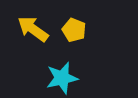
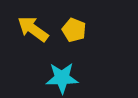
cyan star: rotated 12 degrees clockwise
